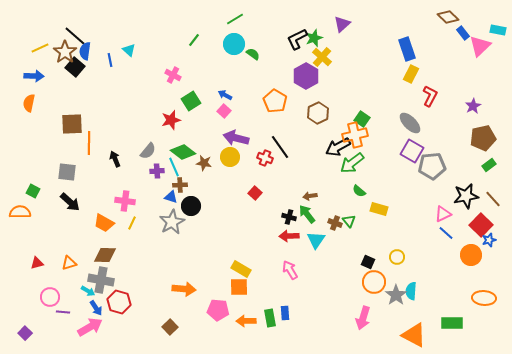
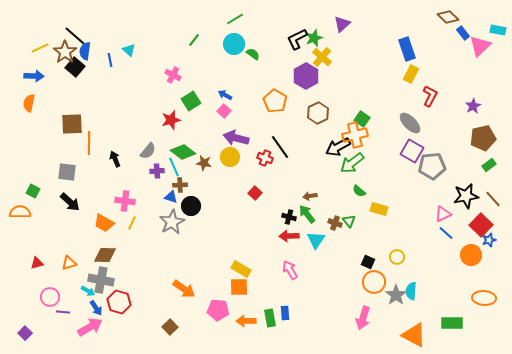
orange arrow at (184, 289): rotated 30 degrees clockwise
